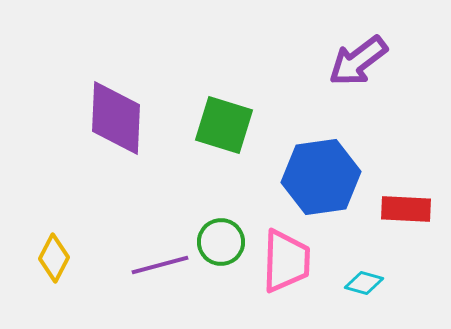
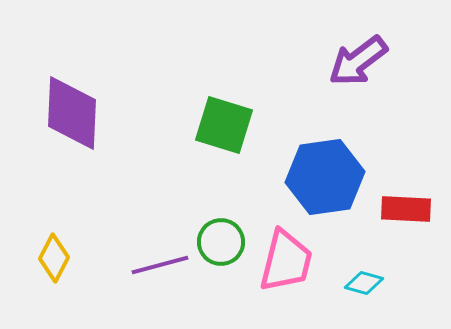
purple diamond: moved 44 px left, 5 px up
blue hexagon: moved 4 px right
pink trapezoid: rotated 12 degrees clockwise
